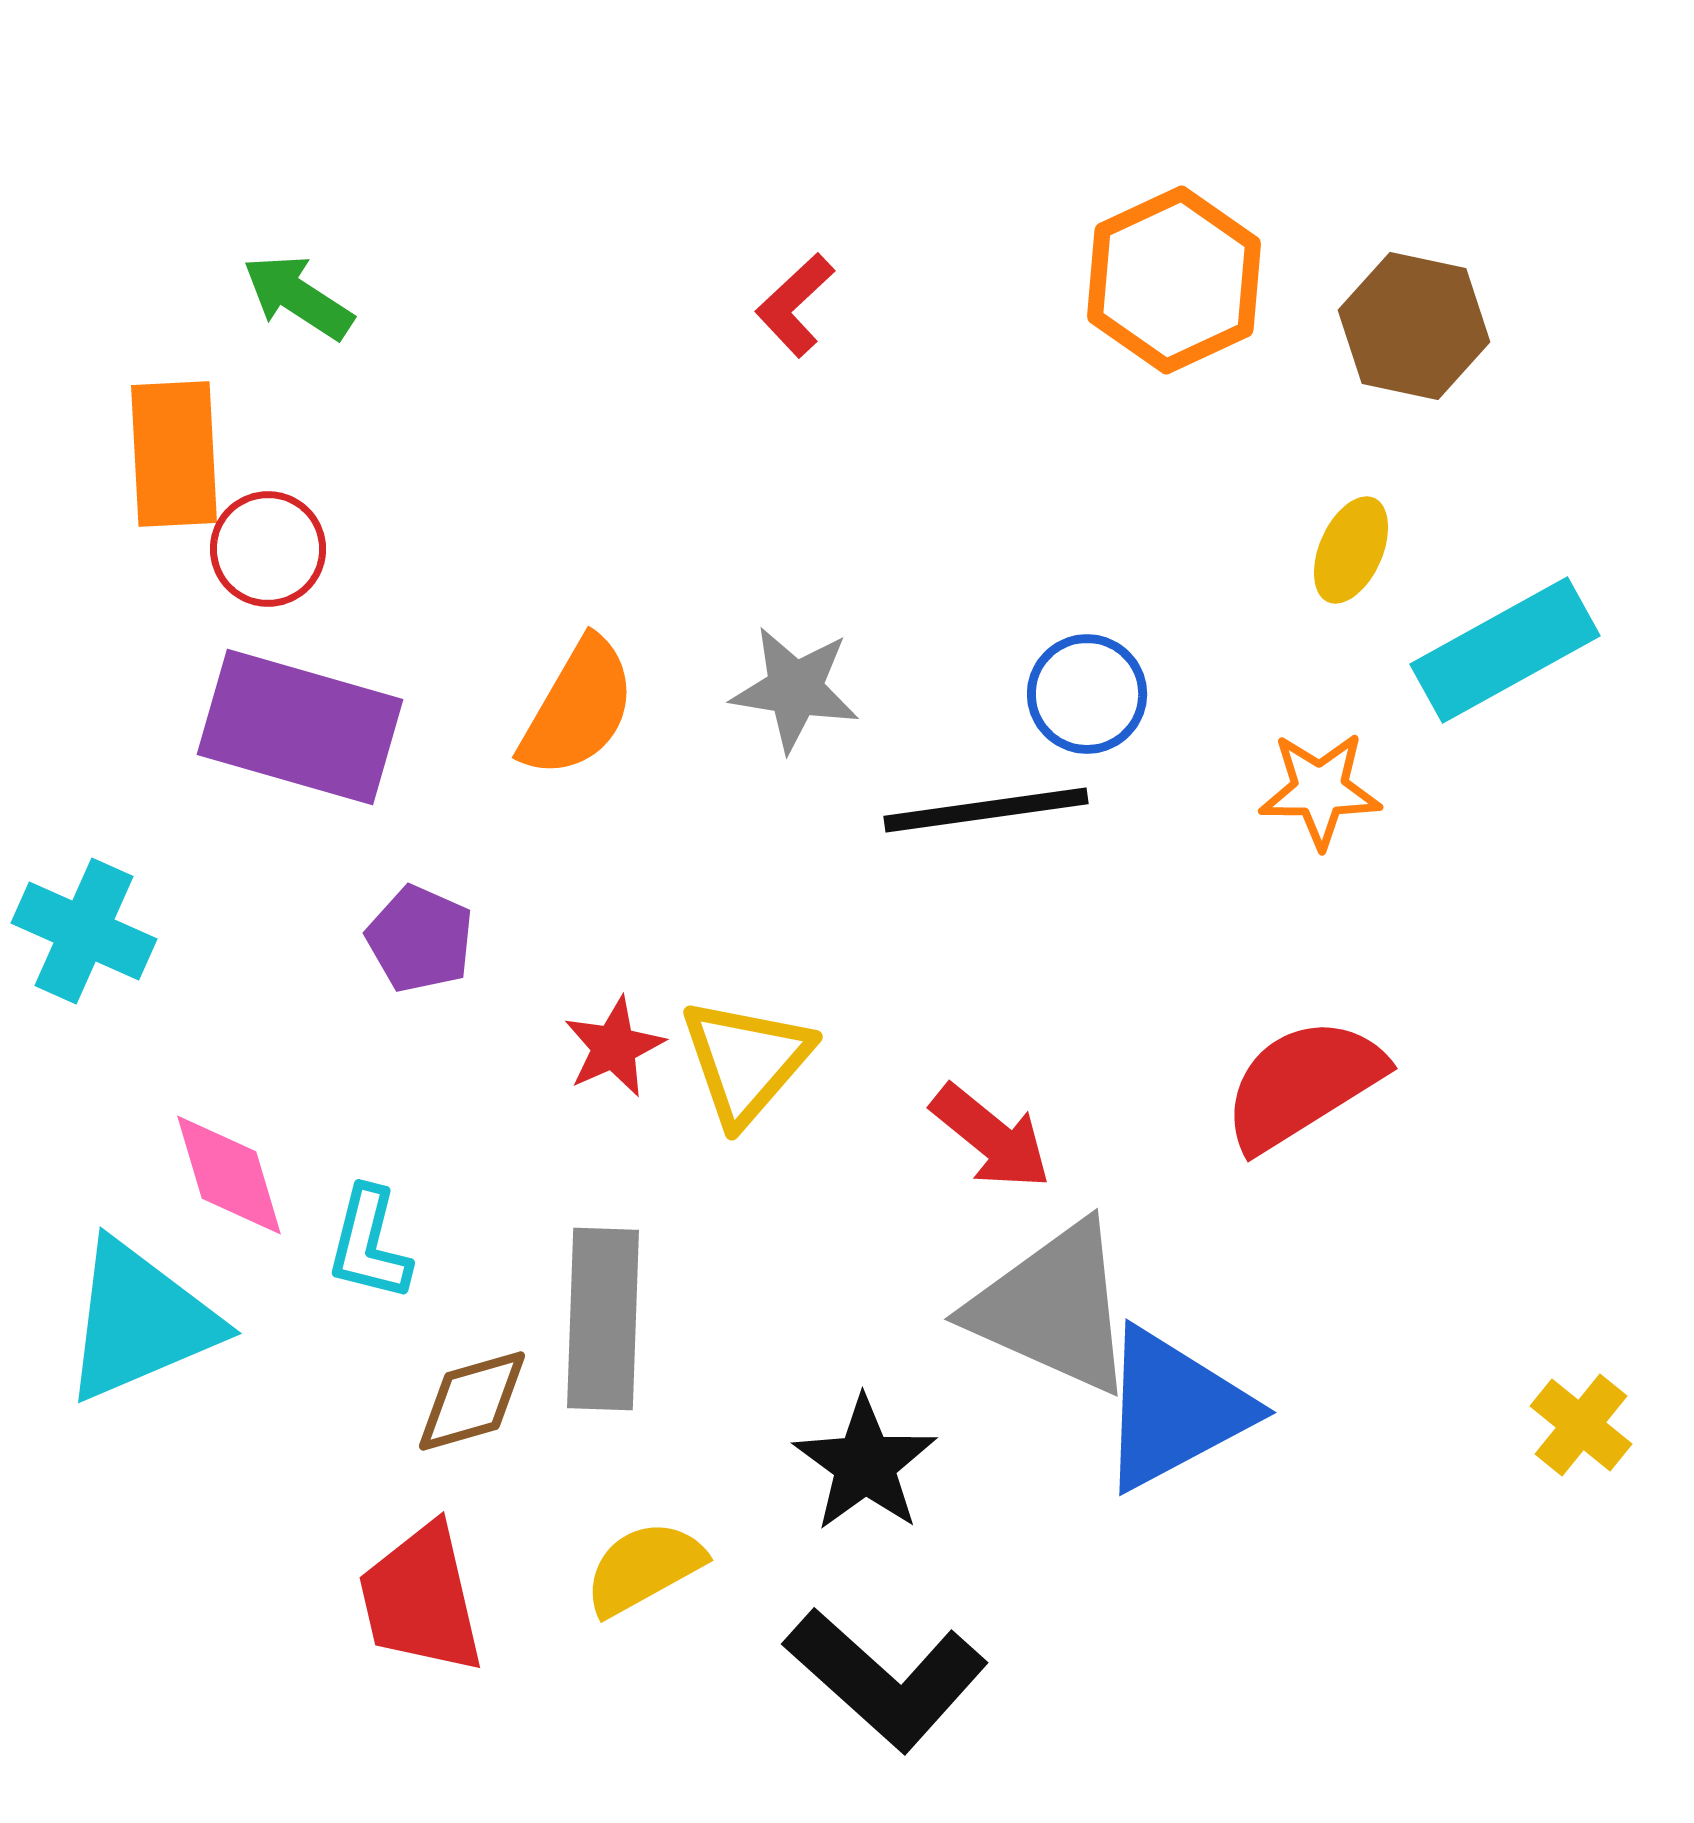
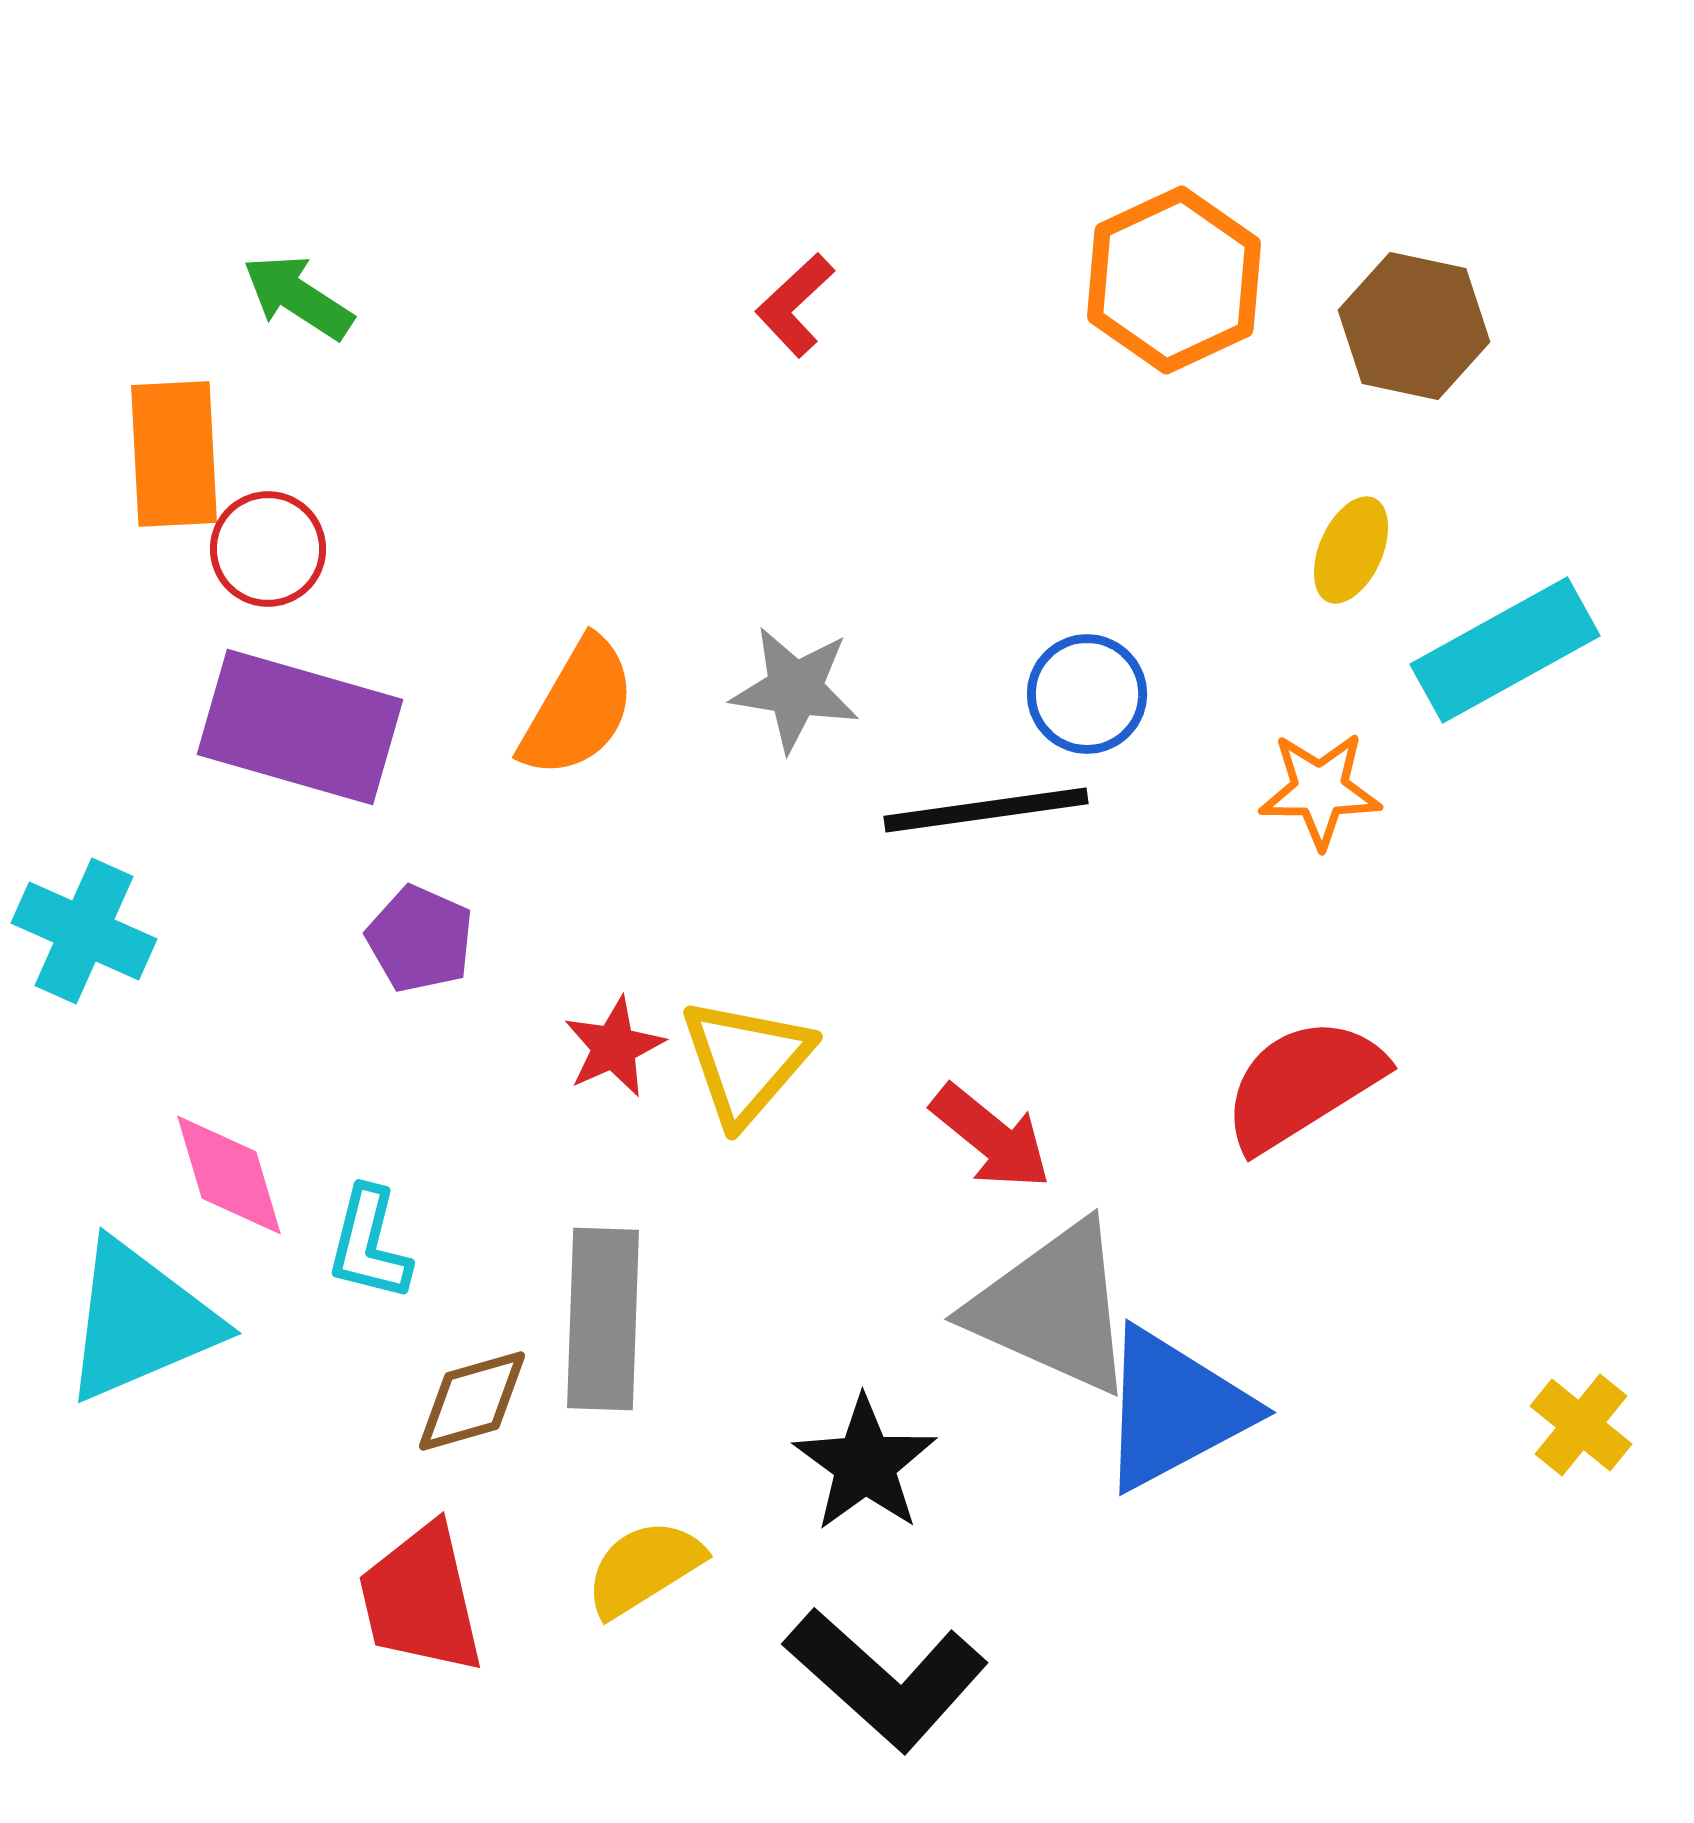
yellow semicircle: rotated 3 degrees counterclockwise
